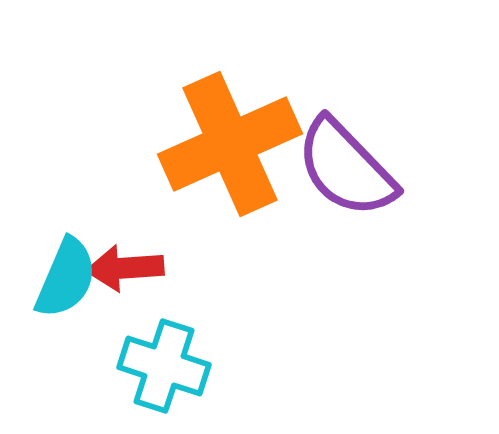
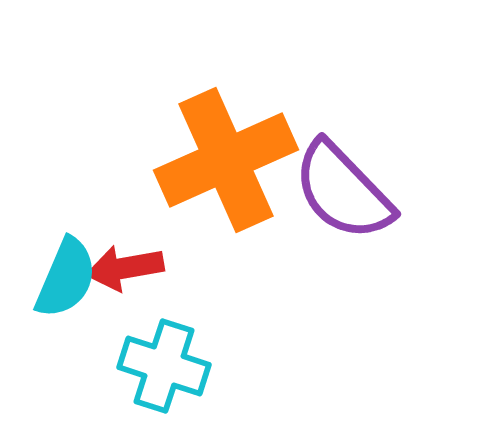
orange cross: moved 4 px left, 16 px down
purple semicircle: moved 3 px left, 23 px down
red arrow: rotated 6 degrees counterclockwise
